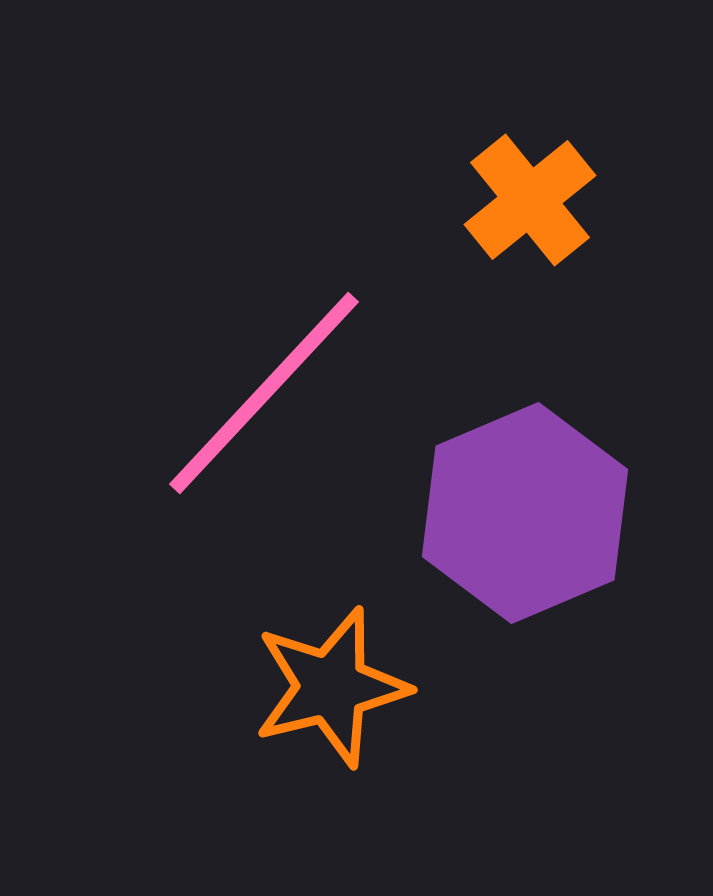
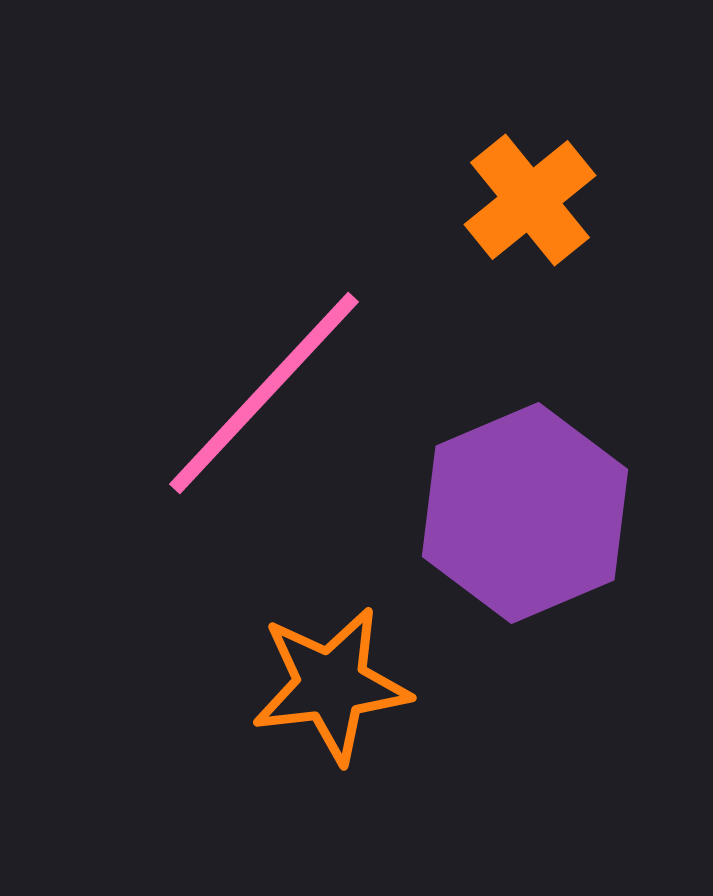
orange star: moved 2 px up; rotated 7 degrees clockwise
